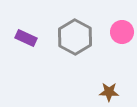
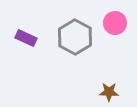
pink circle: moved 7 px left, 9 px up
